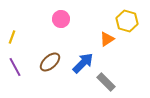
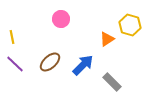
yellow hexagon: moved 3 px right, 4 px down
yellow line: rotated 32 degrees counterclockwise
blue arrow: moved 2 px down
purple line: moved 3 px up; rotated 18 degrees counterclockwise
gray rectangle: moved 6 px right
